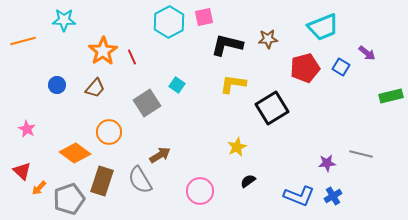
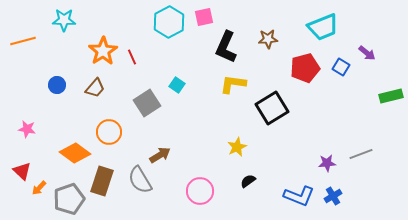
black L-shape: moved 1 px left, 2 px down; rotated 80 degrees counterclockwise
pink star: rotated 18 degrees counterclockwise
gray line: rotated 35 degrees counterclockwise
